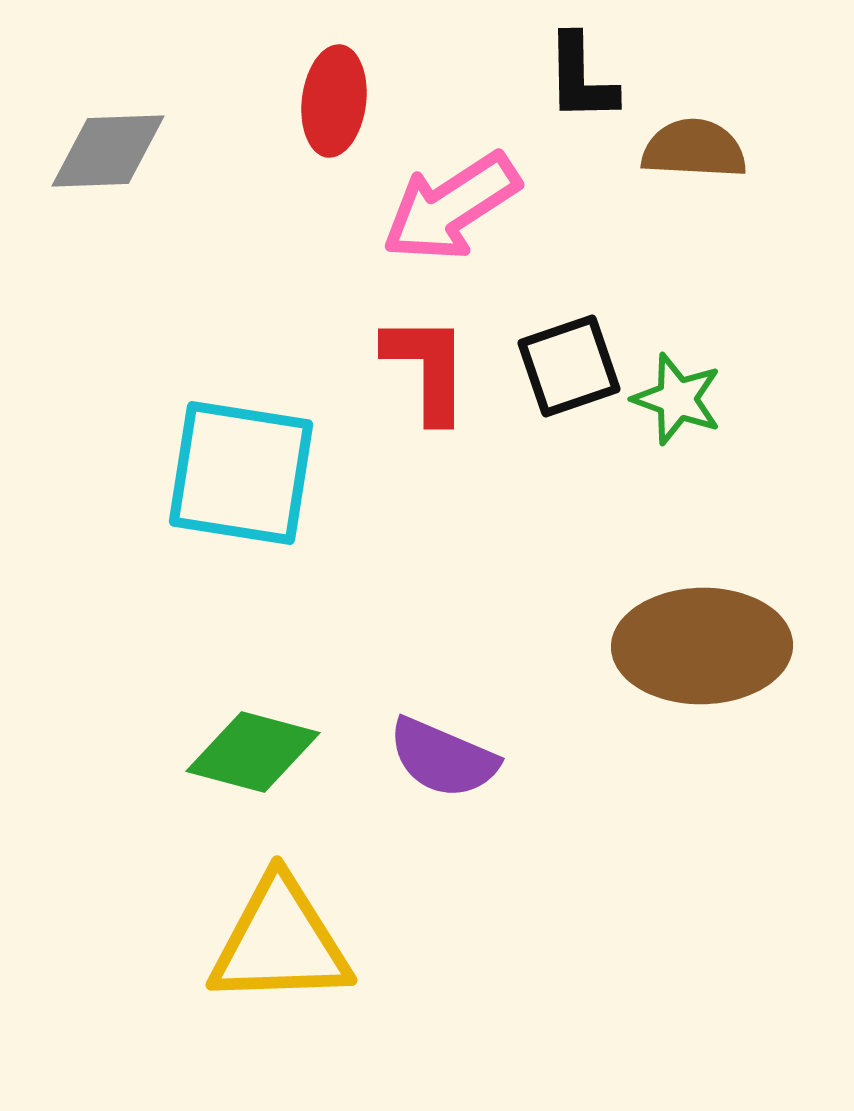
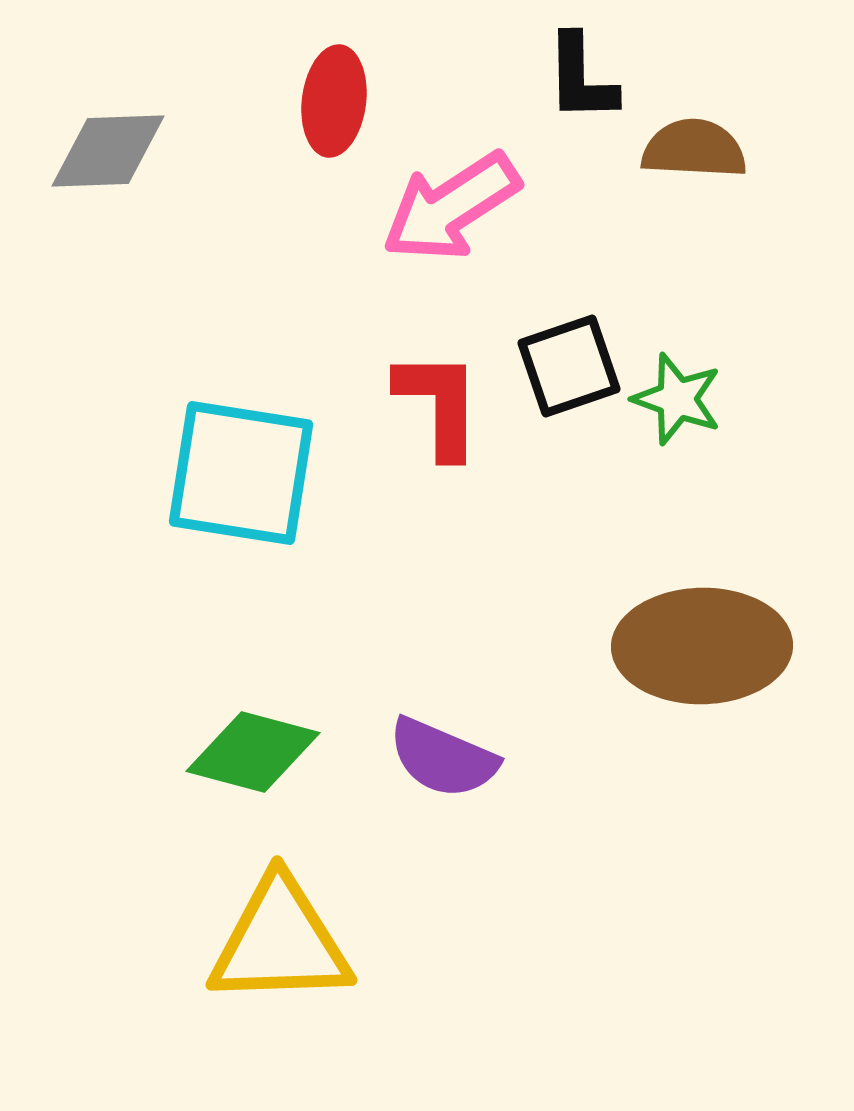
red L-shape: moved 12 px right, 36 px down
